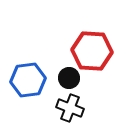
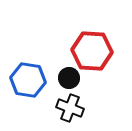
blue hexagon: rotated 16 degrees clockwise
